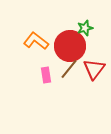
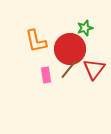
orange L-shape: rotated 140 degrees counterclockwise
red circle: moved 3 px down
